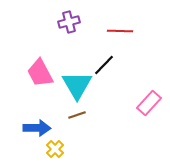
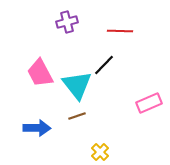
purple cross: moved 2 px left
cyan triangle: rotated 8 degrees counterclockwise
pink rectangle: rotated 25 degrees clockwise
brown line: moved 1 px down
yellow cross: moved 45 px right, 3 px down
